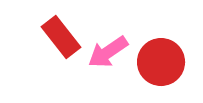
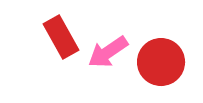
red rectangle: rotated 9 degrees clockwise
